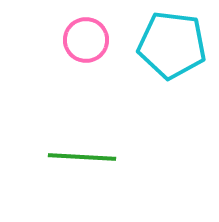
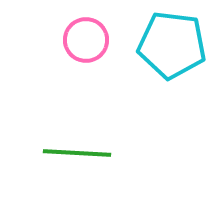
green line: moved 5 px left, 4 px up
